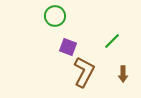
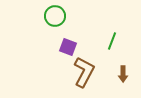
green line: rotated 24 degrees counterclockwise
